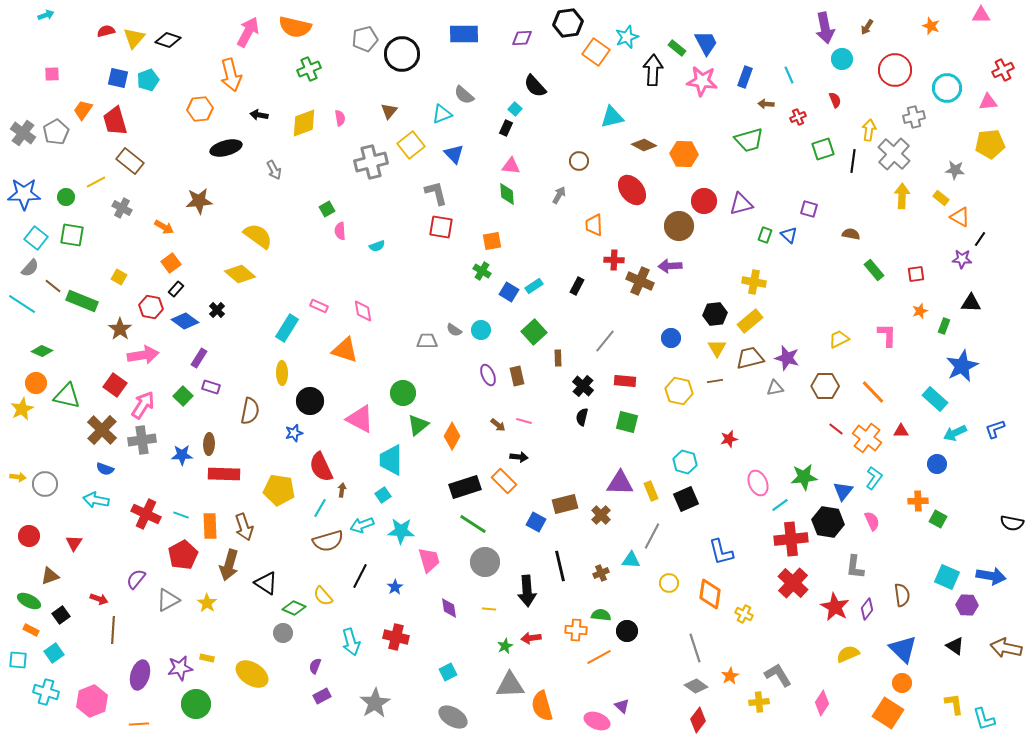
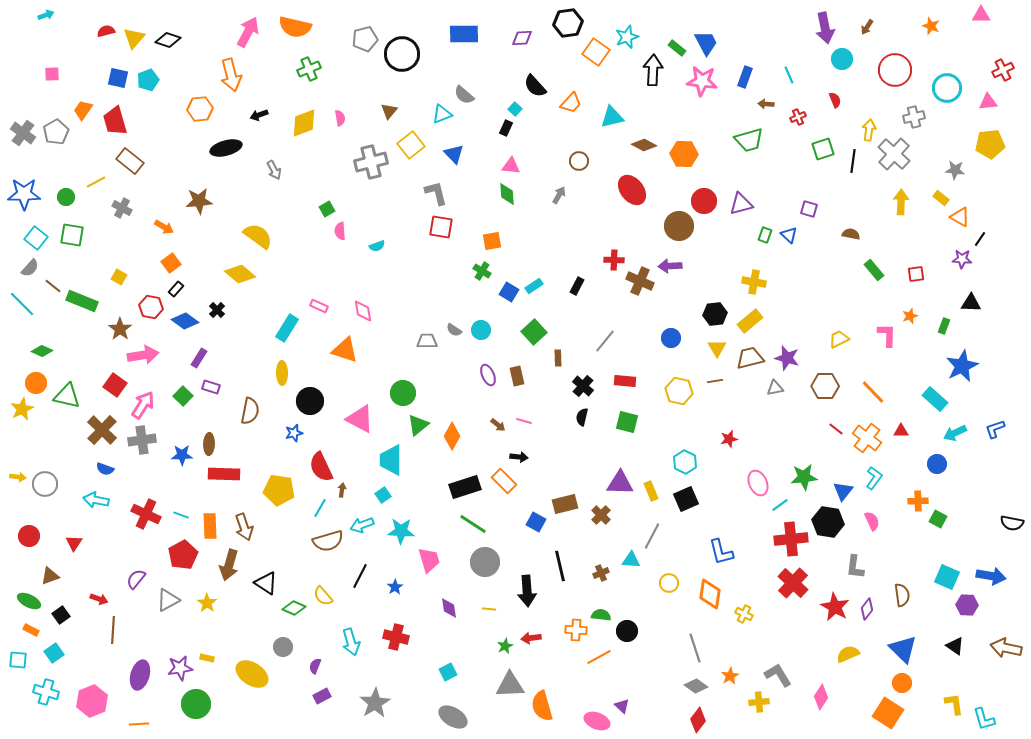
black arrow at (259, 115): rotated 30 degrees counterclockwise
yellow arrow at (902, 196): moved 1 px left, 6 px down
orange trapezoid at (594, 225): moved 23 px left, 122 px up; rotated 135 degrees counterclockwise
cyan line at (22, 304): rotated 12 degrees clockwise
orange star at (920, 311): moved 10 px left, 5 px down
cyan hexagon at (685, 462): rotated 10 degrees clockwise
gray circle at (283, 633): moved 14 px down
pink diamond at (822, 703): moved 1 px left, 6 px up
